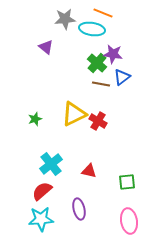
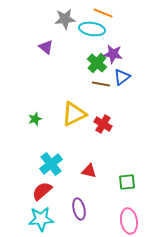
red cross: moved 5 px right, 3 px down
